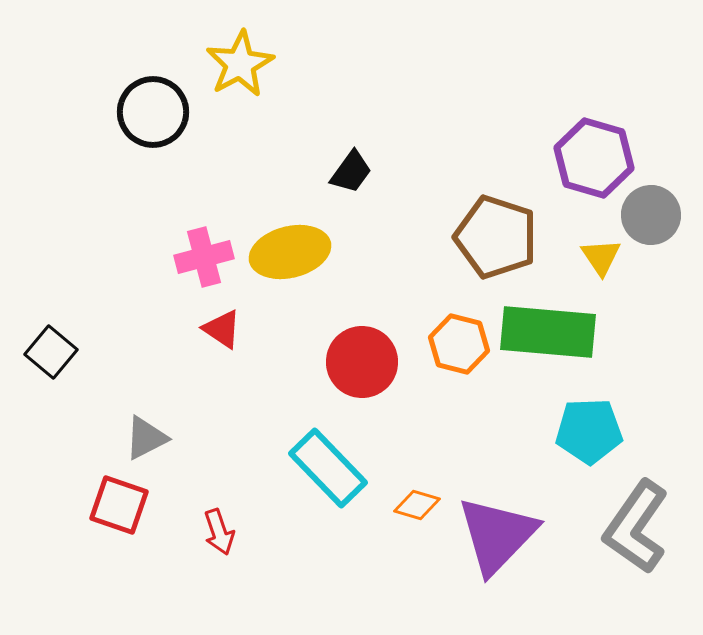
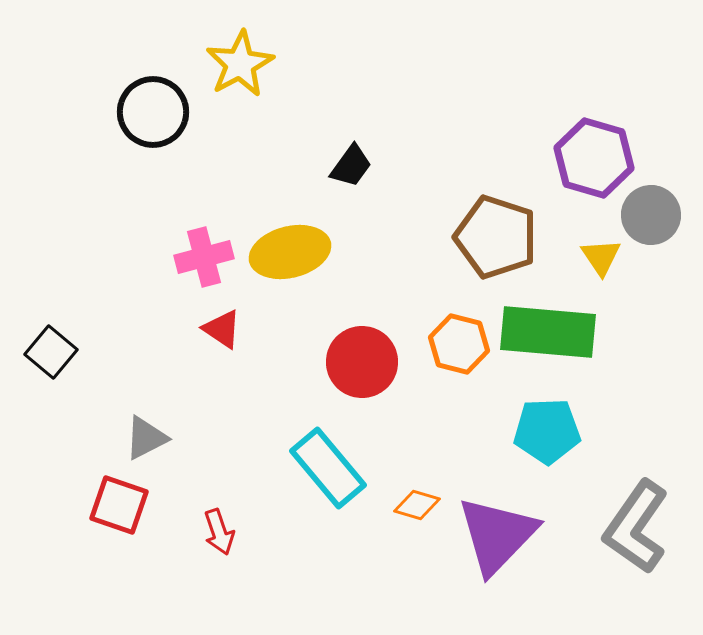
black trapezoid: moved 6 px up
cyan pentagon: moved 42 px left
cyan rectangle: rotated 4 degrees clockwise
